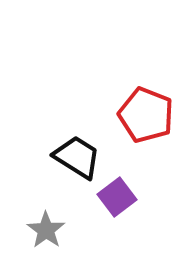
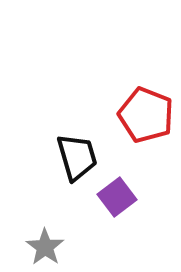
black trapezoid: rotated 42 degrees clockwise
gray star: moved 1 px left, 17 px down
